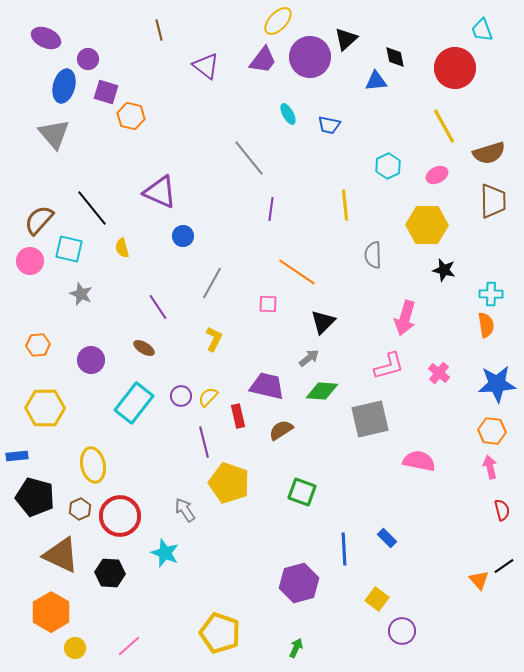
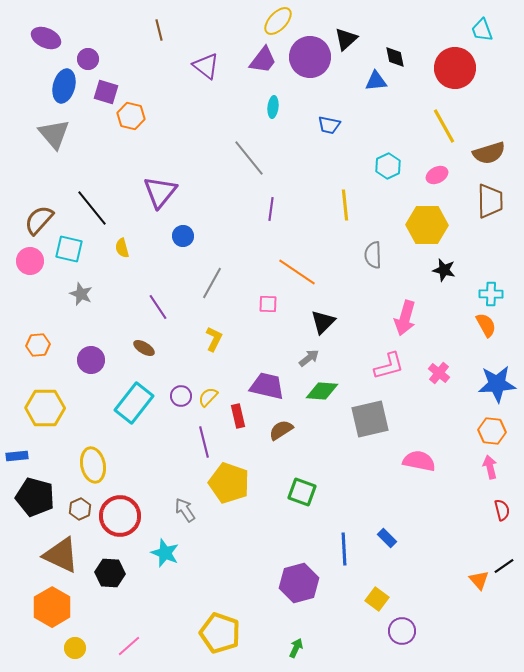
cyan ellipse at (288, 114): moved 15 px left, 7 px up; rotated 35 degrees clockwise
purple triangle at (160, 192): rotated 45 degrees clockwise
brown trapezoid at (493, 201): moved 3 px left
orange semicircle at (486, 325): rotated 20 degrees counterclockwise
orange hexagon at (51, 612): moved 1 px right, 5 px up
